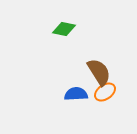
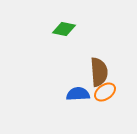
brown semicircle: rotated 28 degrees clockwise
blue semicircle: moved 2 px right
